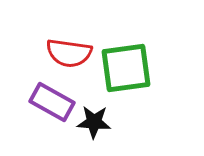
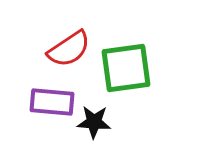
red semicircle: moved 4 px up; rotated 42 degrees counterclockwise
purple rectangle: rotated 24 degrees counterclockwise
